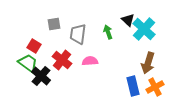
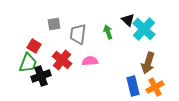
green trapezoid: rotated 75 degrees clockwise
black cross: rotated 30 degrees clockwise
